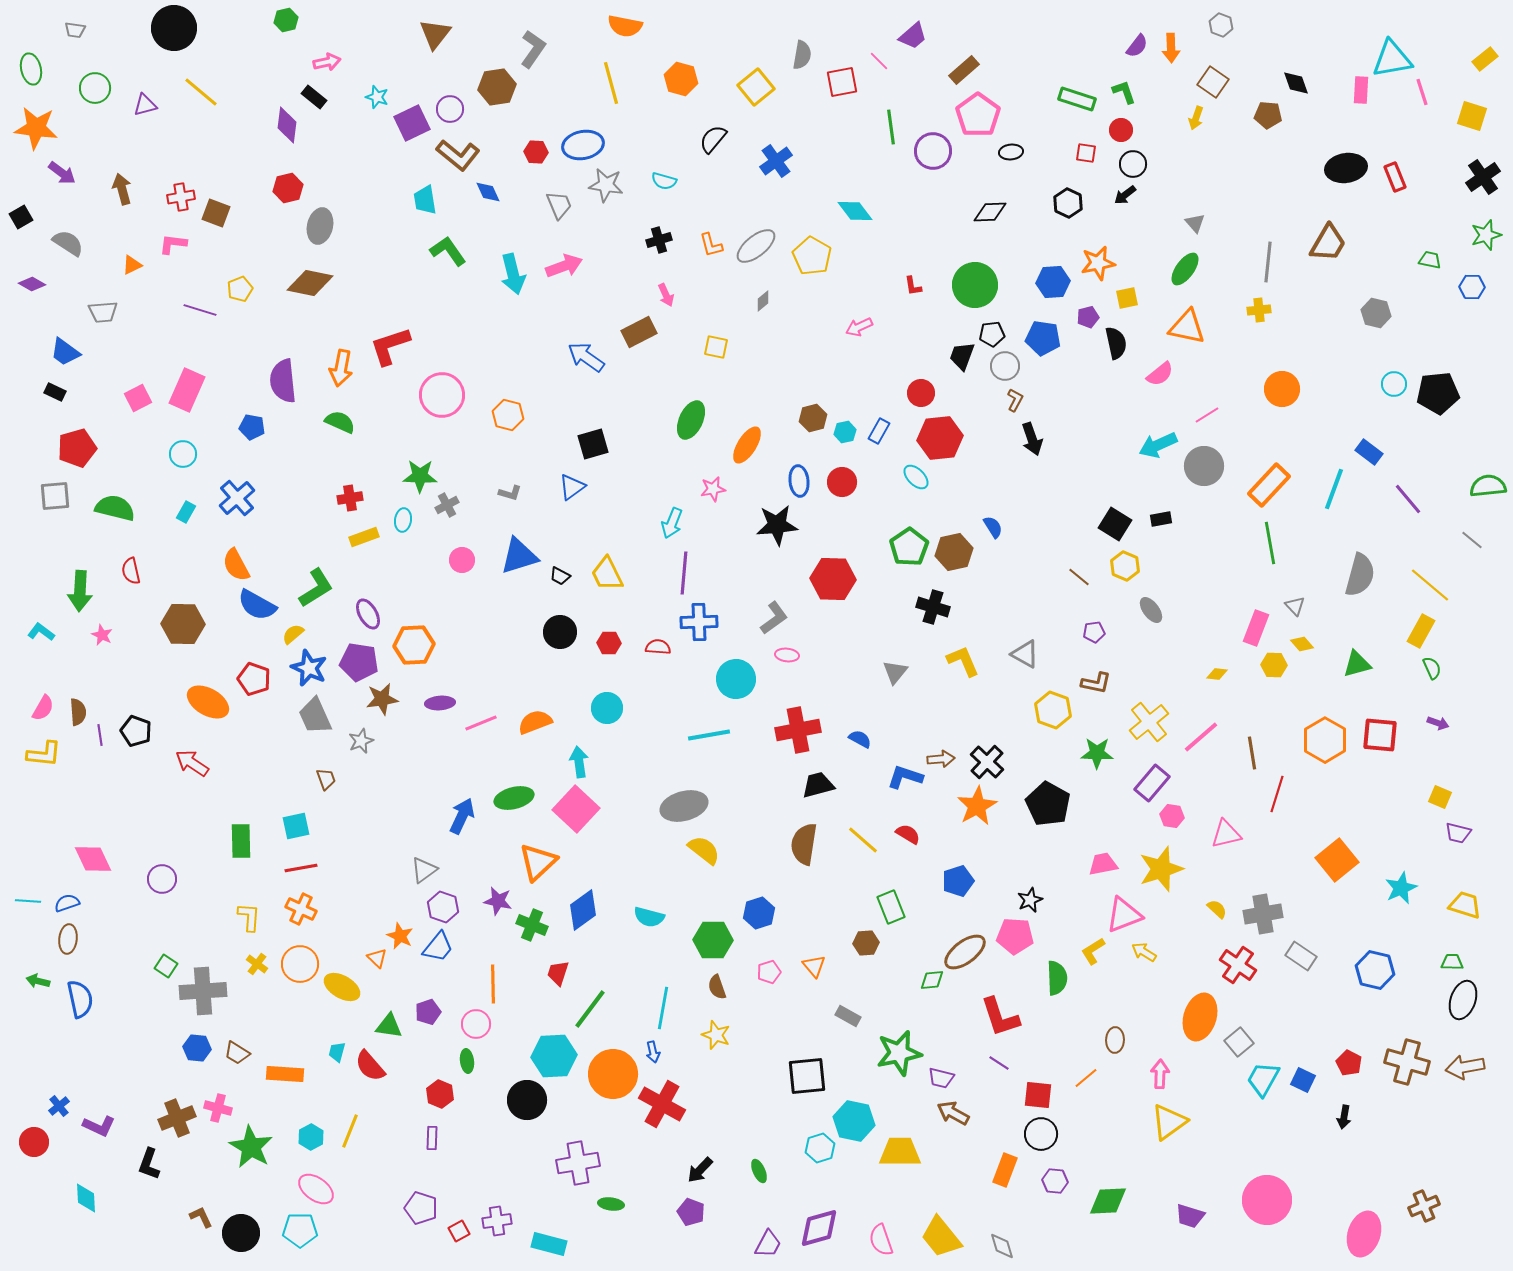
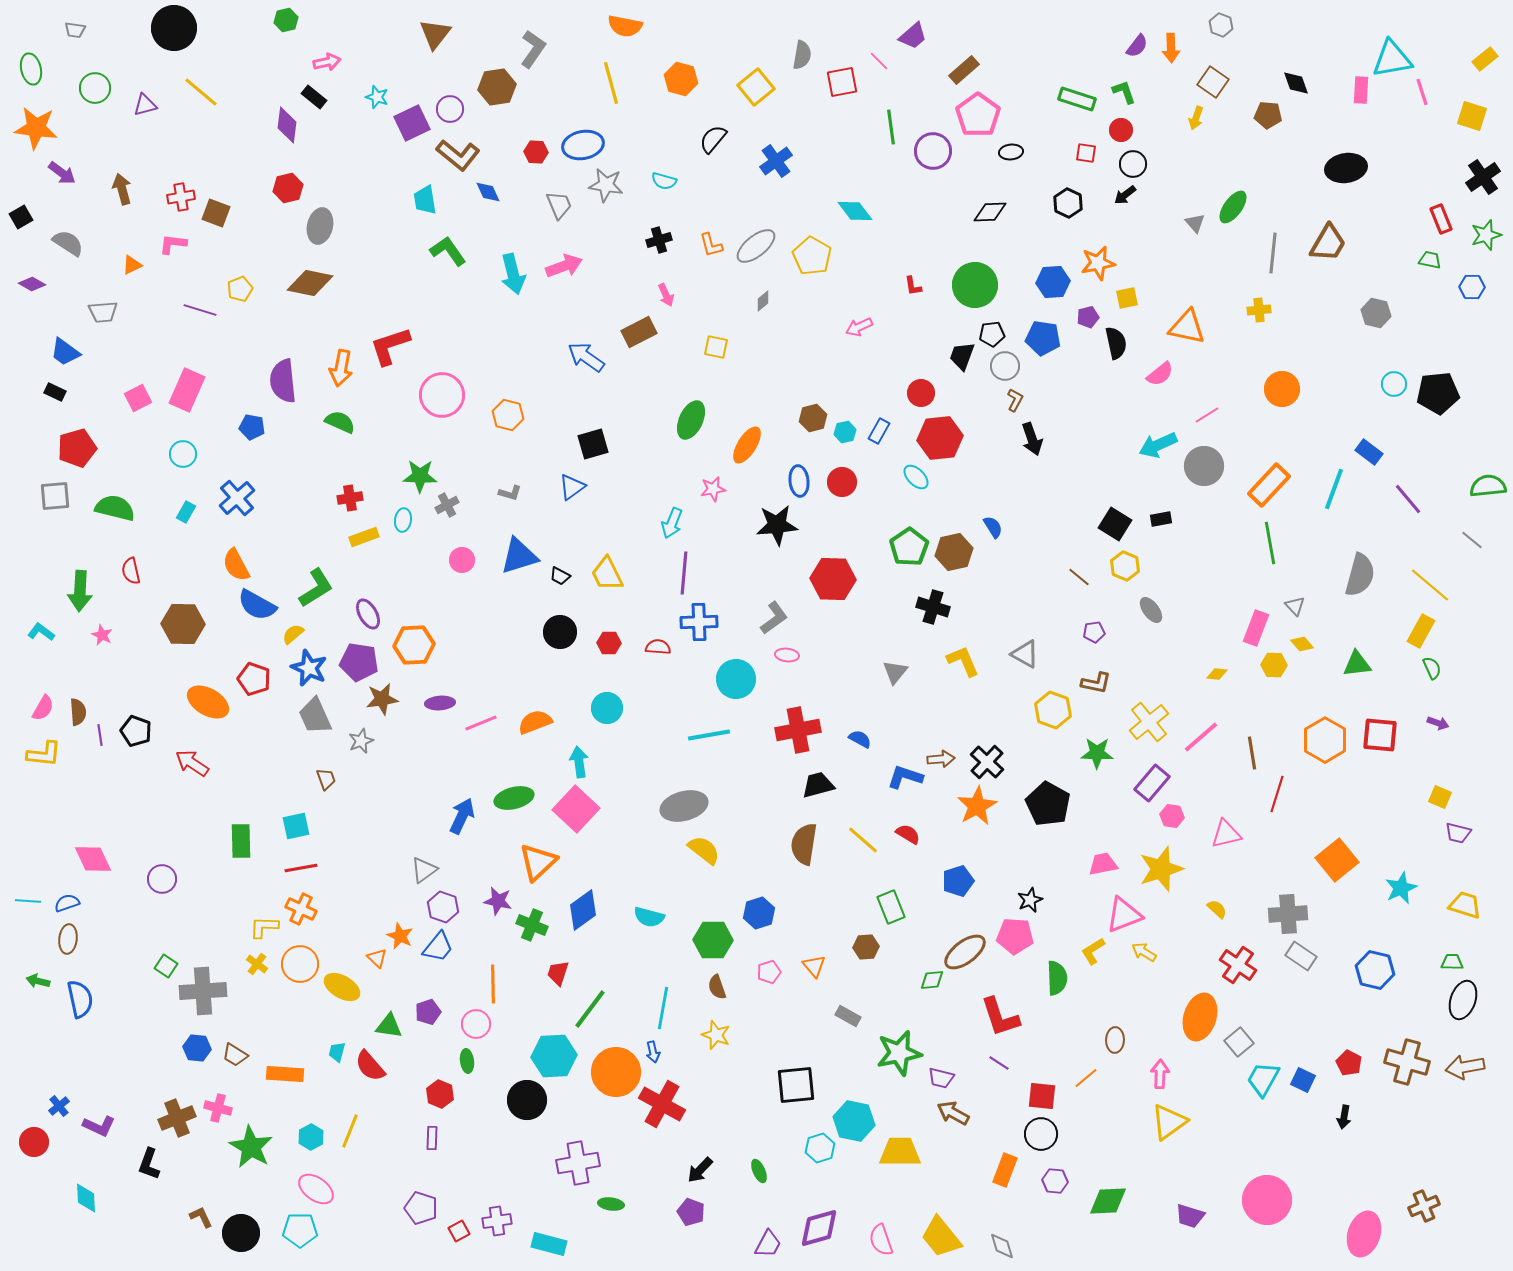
red rectangle at (1395, 177): moved 46 px right, 42 px down
gray line at (1268, 262): moved 5 px right, 9 px up
green ellipse at (1185, 269): moved 48 px right, 62 px up
green triangle at (1357, 664): rotated 8 degrees clockwise
gray cross at (1263, 914): moved 25 px right; rotated 6 degrees clockwise
yellow L-shape at (249, 917): moved 15 px right, 10 px down; rotated 92 degrees counterclockwise
brown hexagon at (866, 943): moved 4 px down
brown trapezoid at (237, 1053): moved 2 px left, 2 px down
orange circle at (613, 1074): moved 3 px right, 2 px up
black square at (807, 1076): moved 11 px left, 9 px down
red square at (1038, 1095): moved 4 px right, 1 px down
